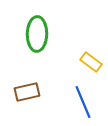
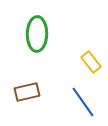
yellow rectangle: rotated 15 degrees clockwise
blue line: rotated 12 degrees counterclockwise
